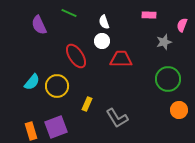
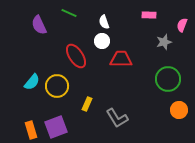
orange rectangle: moved 1 px up
